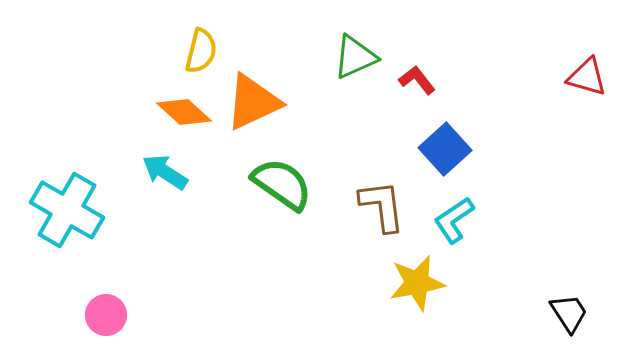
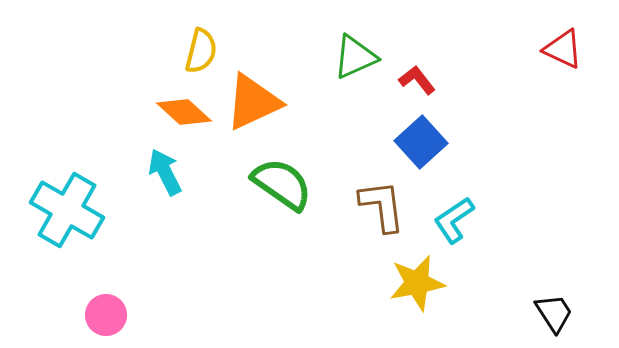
red triangle: moved 24 px left, 28 px up; rotated 9 degrees clockwise
blue square: moved 24 px left, 7 px up
cyan arrow: rotated 30 degrees clockwise
black trapezoid: moved 15 px left
